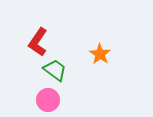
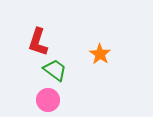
red L-shape: rotated 16 degrees counterclockwise
